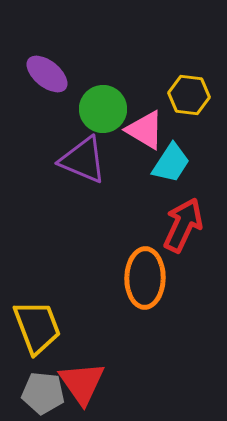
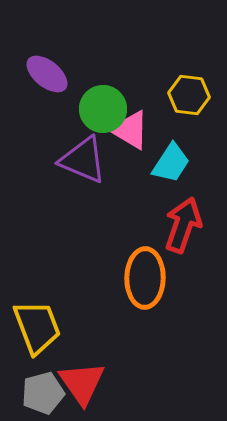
pink triangle: moved 15 px left
red arrow: rotated 6 degrees counterclockwise
gray pentagon: rotated 21 degrees counterclockwise
